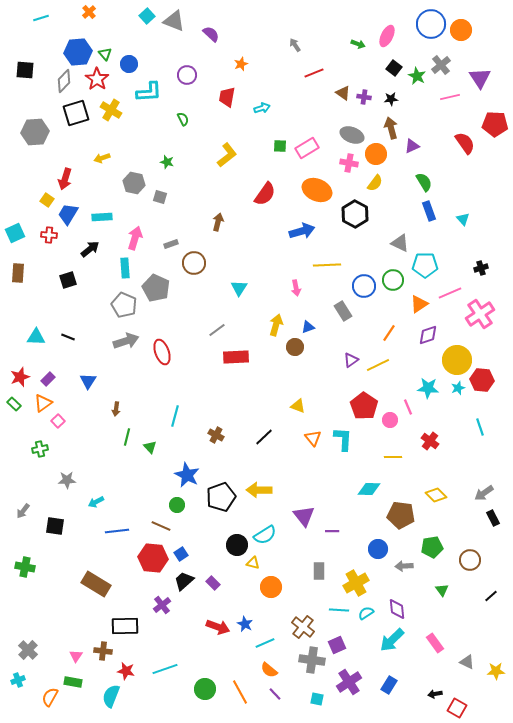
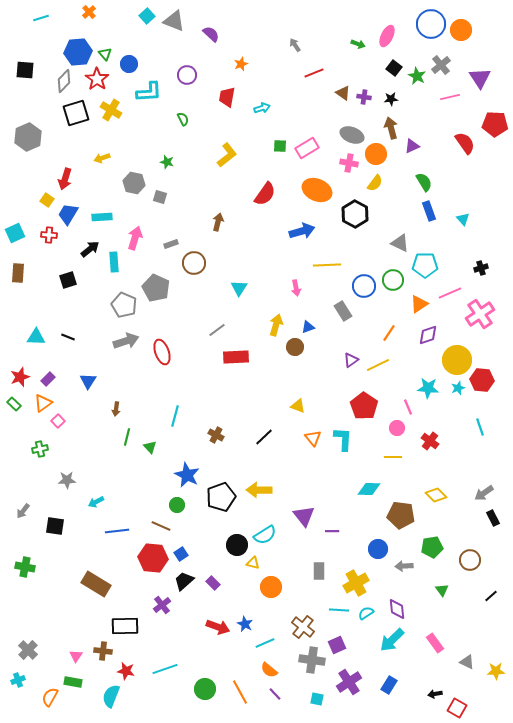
gray hexagon at (35, 132): moved 7 px left, 5 px down; rotated 20 degrees counterclockwise
cyan rectangle at (125, 268): moved 11 px left, 6 px up
pink circle at (390, 420): moved 7 px right, 8 px down
